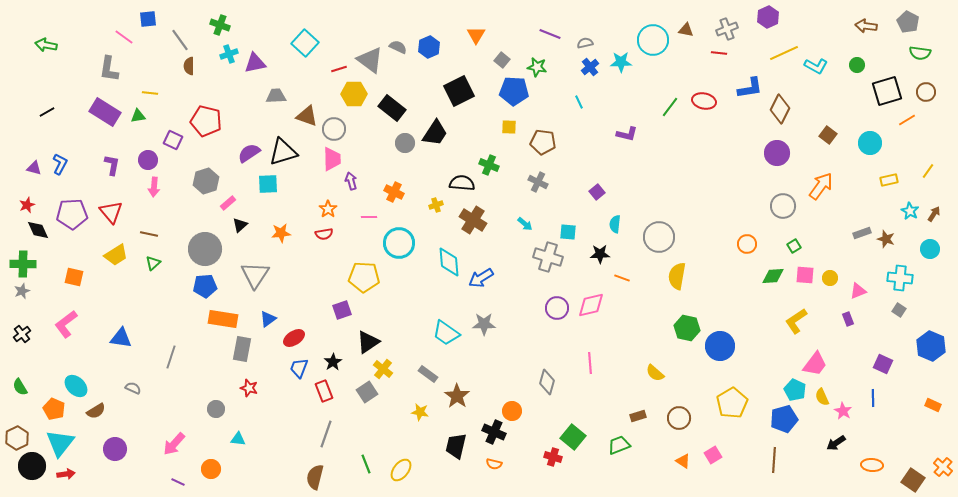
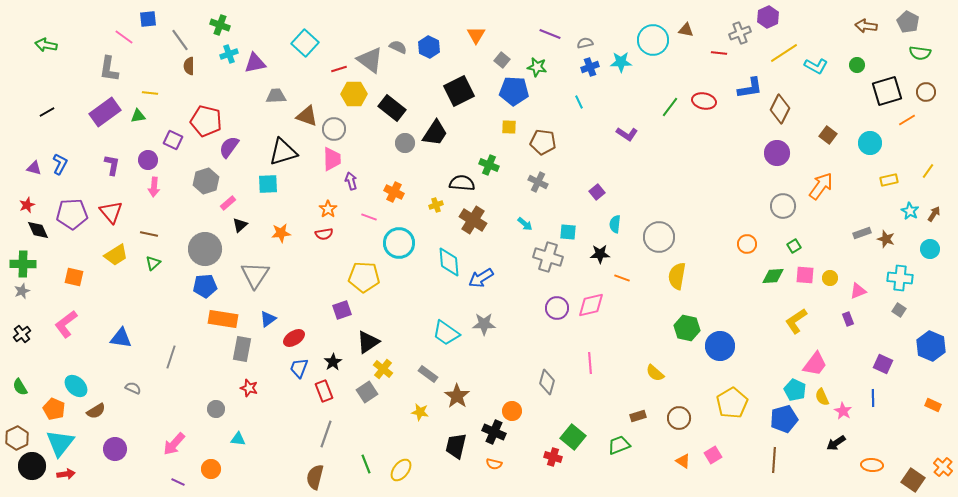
gray cross at (727, 29): moved 13 px right, 4 px down
blue hexagon at (429, 47): rotated 10 degrees counterclockwise
yellow line at (784, 53): rotated 8 degrees counterclockwise
blue cross at (590, 67): rotated 18 degrees clockwise
purple rectangle at (105, 112): rotated 68 degrees counterclockwise
purple L-shape at (627, 134): rotated 20 degrees clockwise
purple semicircle at (249, 153): moved 20 px left, 6 px up; rotated 20 degrees counterclockwise
pink line at (369, 217): rotated 21 degrees clockwise
